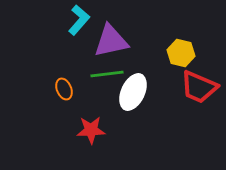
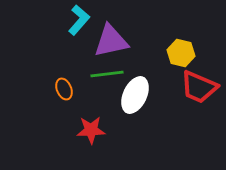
white ellipse: moved 2 px right, 3 px down
